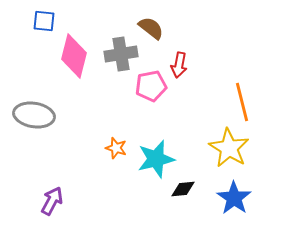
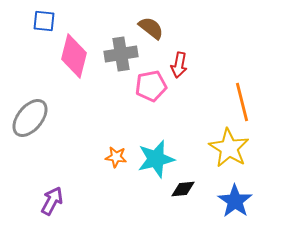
gray ellipse: moved 4 px left, 3 px down; rotated 60 degrees counterclockwise
orange star: moved 9 px down; rotated 10 degrees counterclockwise
blue star: moved 1 px right, 3 px down
